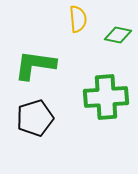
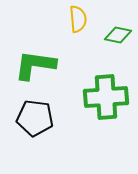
black pentagon: rotated 24 degrees clockwise
